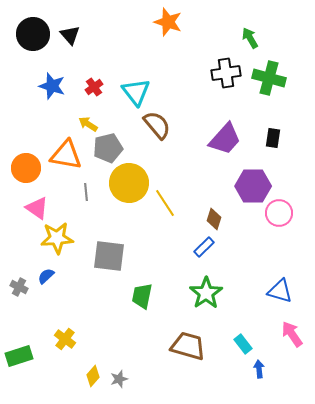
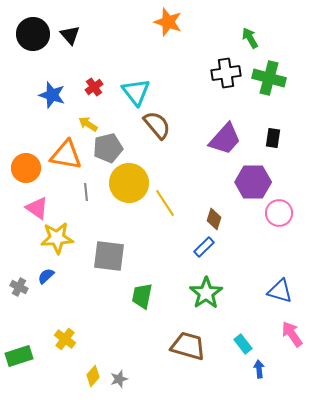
blue star: moved 9 px down
purple hexagon: moved 4 px up
